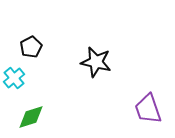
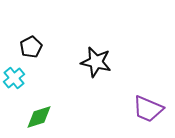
purple trapezoid: rotated 48 degrees counterclockwise
green diamond: moved 8 px right
